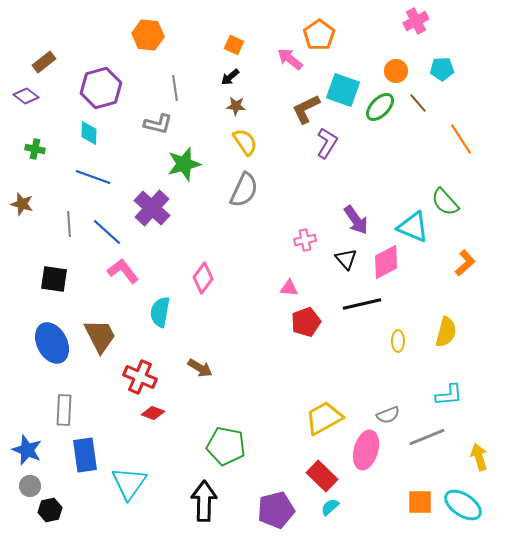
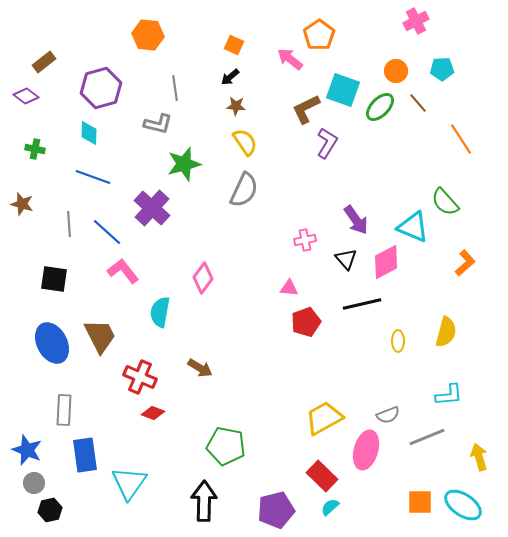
gray circle at (30, 486): moved 4 px right, 3 px up
